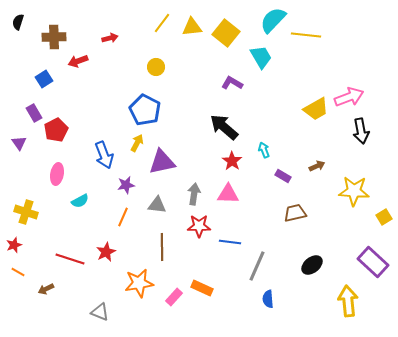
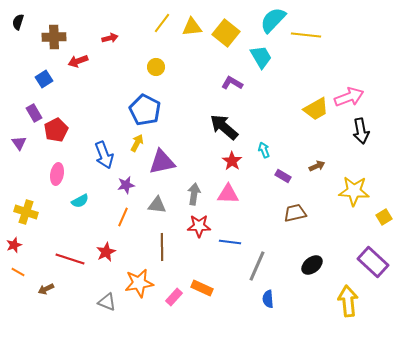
gray triangle at (100, 312): moved 7 px right, 10 px up
